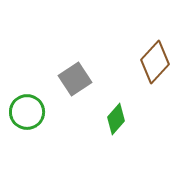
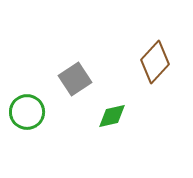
green diamond: moved 4 px left, 3 px up; rotated 36 degrees clockwise
